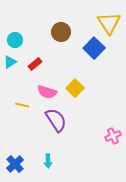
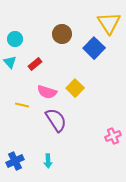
brown circle: moved 1 px right, 2 px down
cyan circle: moved 1 px up
cyan triangle: rotated 40 degrees counterclockwise
blue cross: moved 3 px up; rotated 18 degrees clockwise
